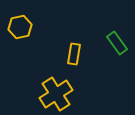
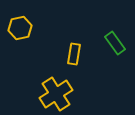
yellow hexagon: moved 1 px down
green rectangle: moved 2 px left
